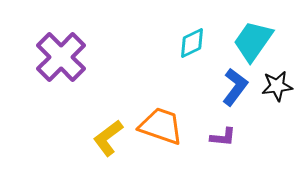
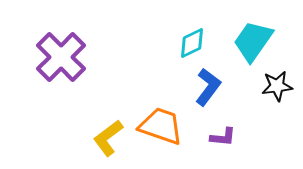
blue L-shape: moved 27 px left
